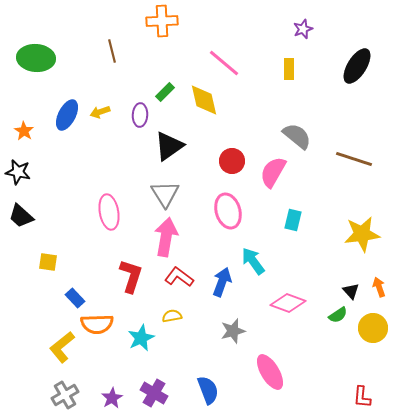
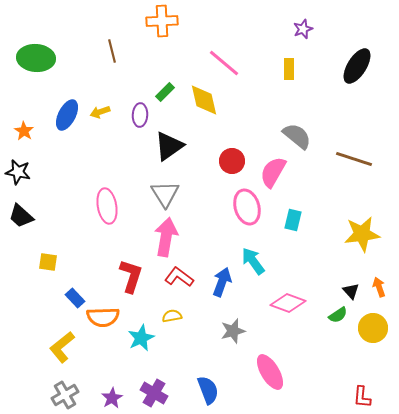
pink ellipse at (228, 211): moved 19 px right, 4 px up
pink ellipse at (109, 212): moved 2 px left, 6 px up
orange semicircle at (97, 324): moved 6 px right, 7 px up
